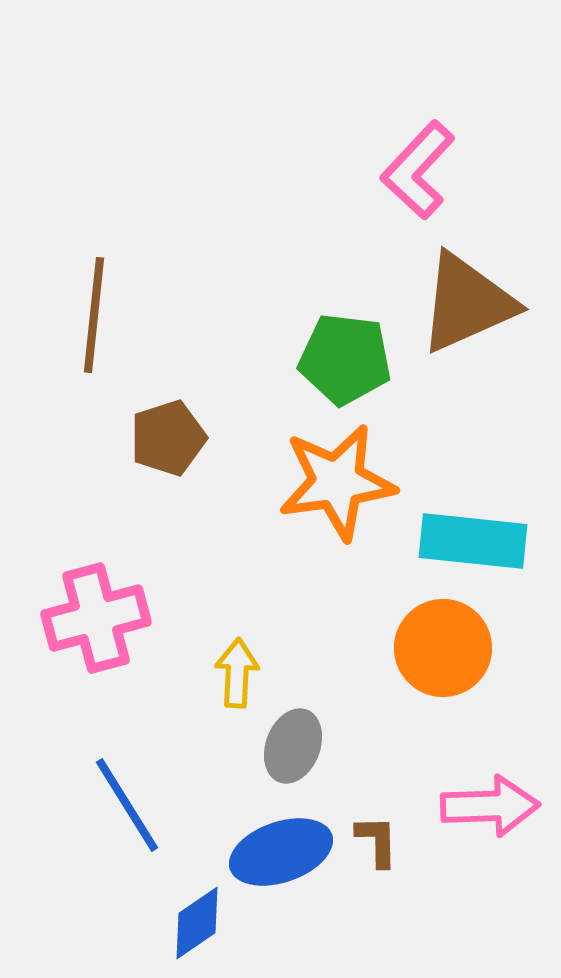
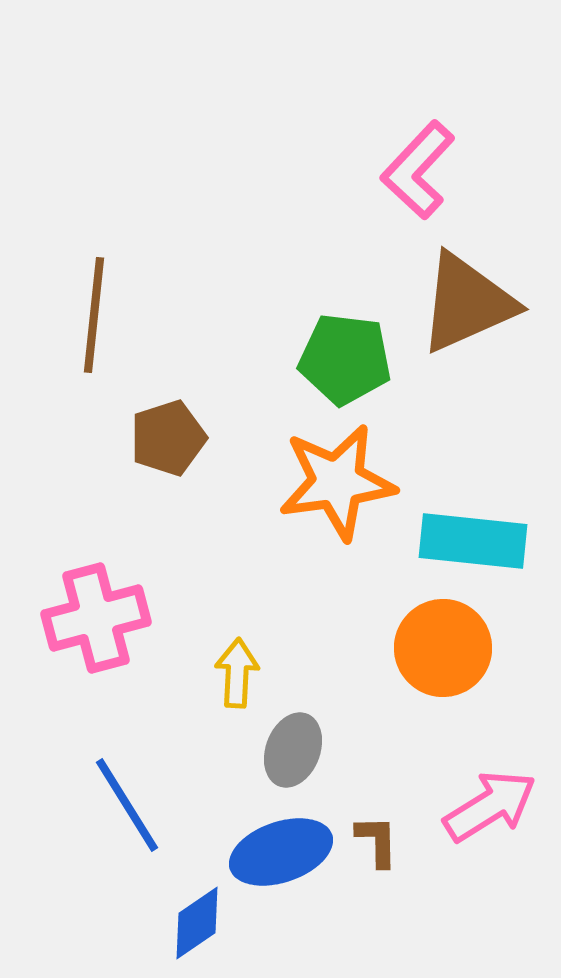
gray ellipse: moved 4 px down
pink arrow: rotated 30 degrees counterclockwise
